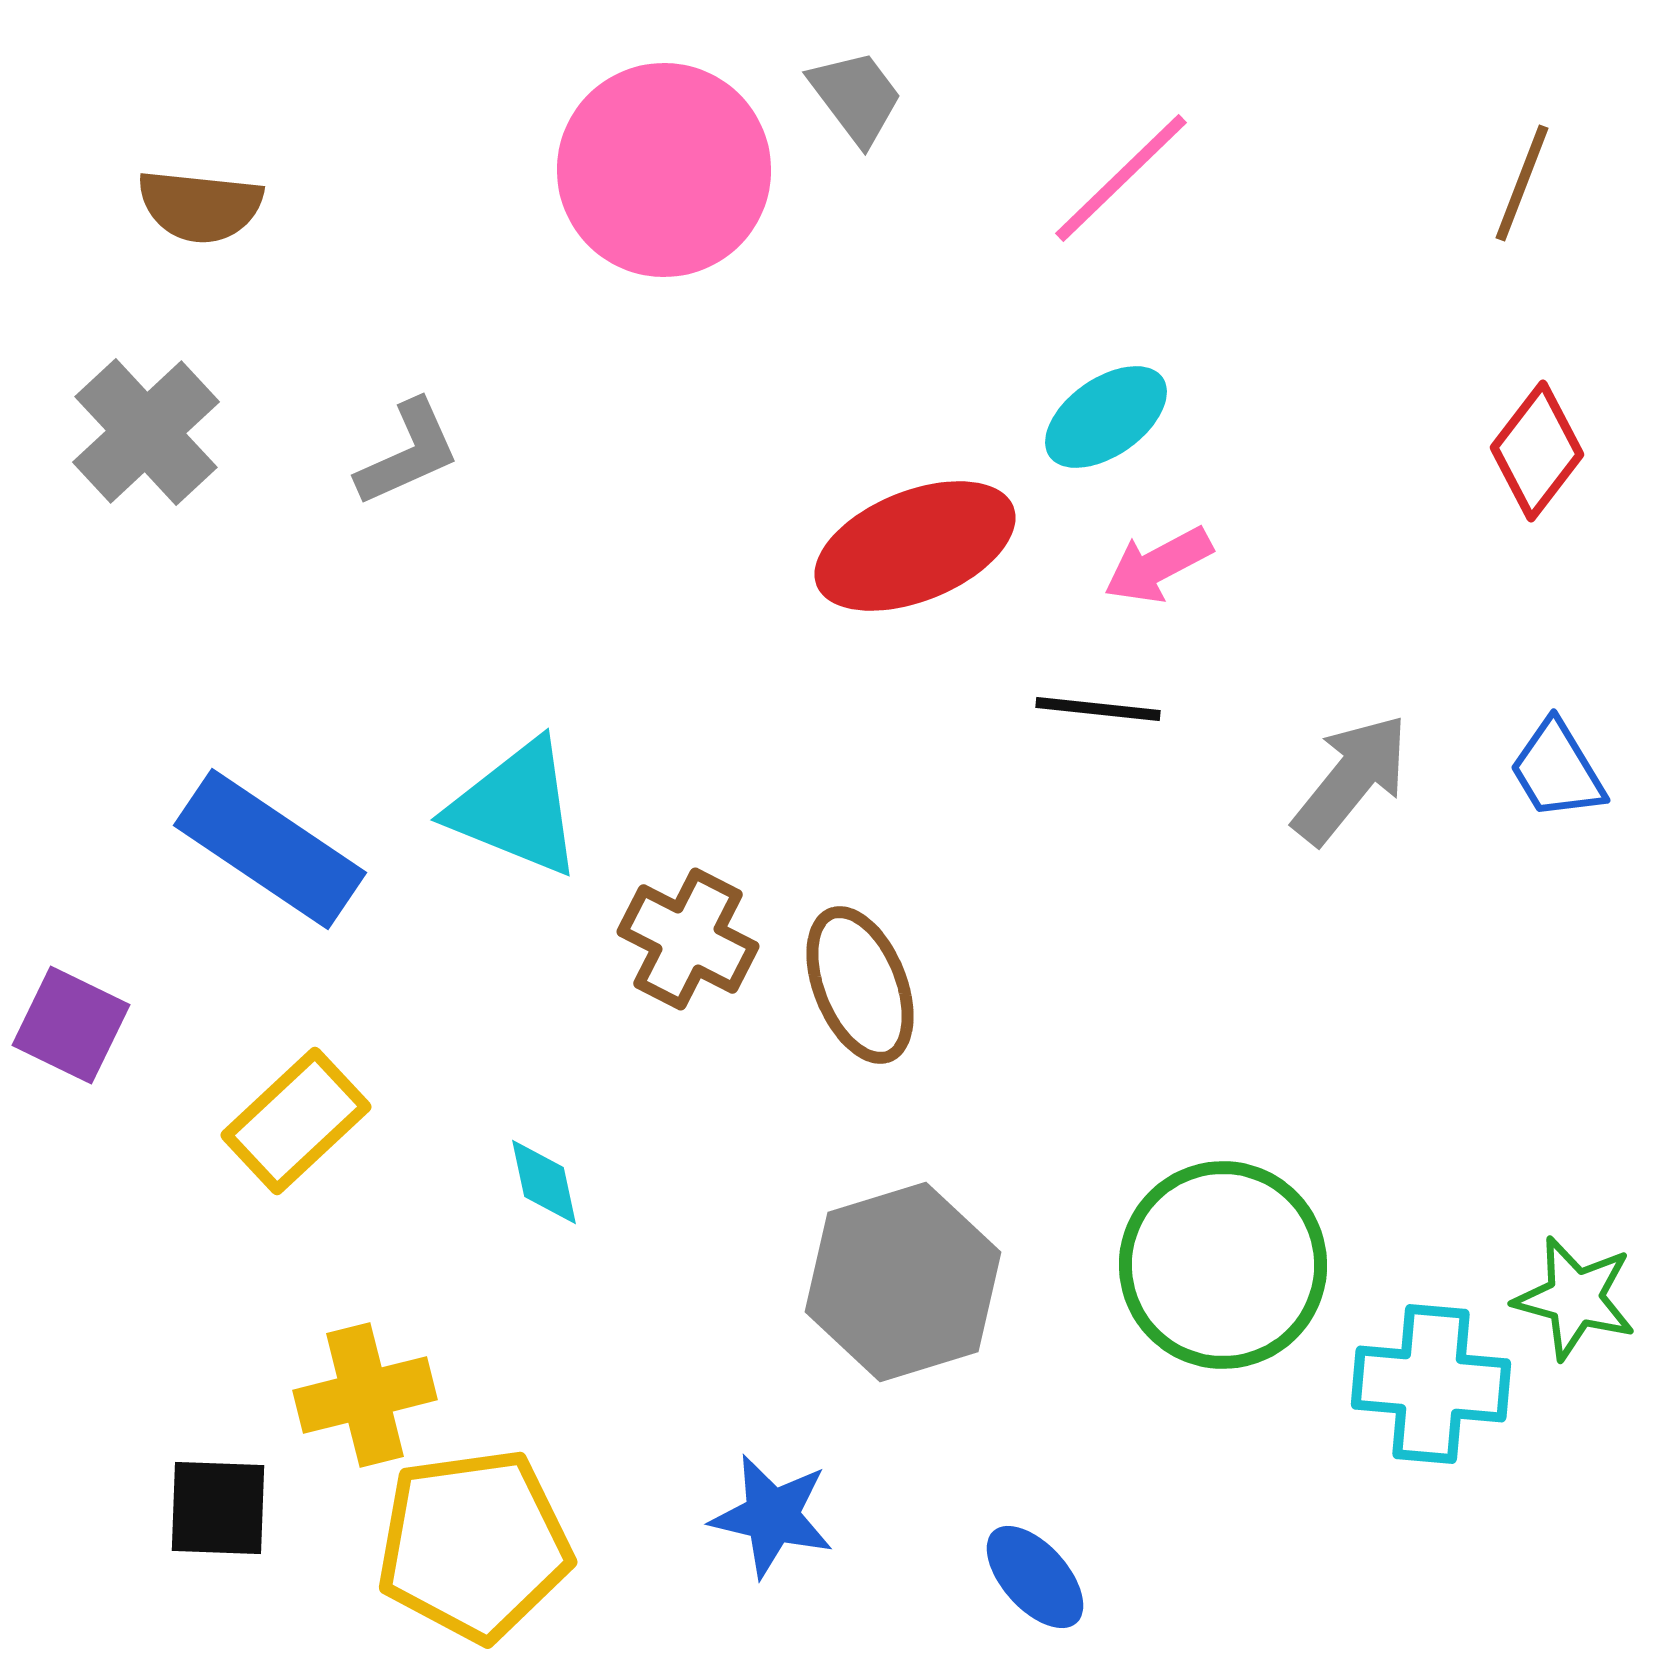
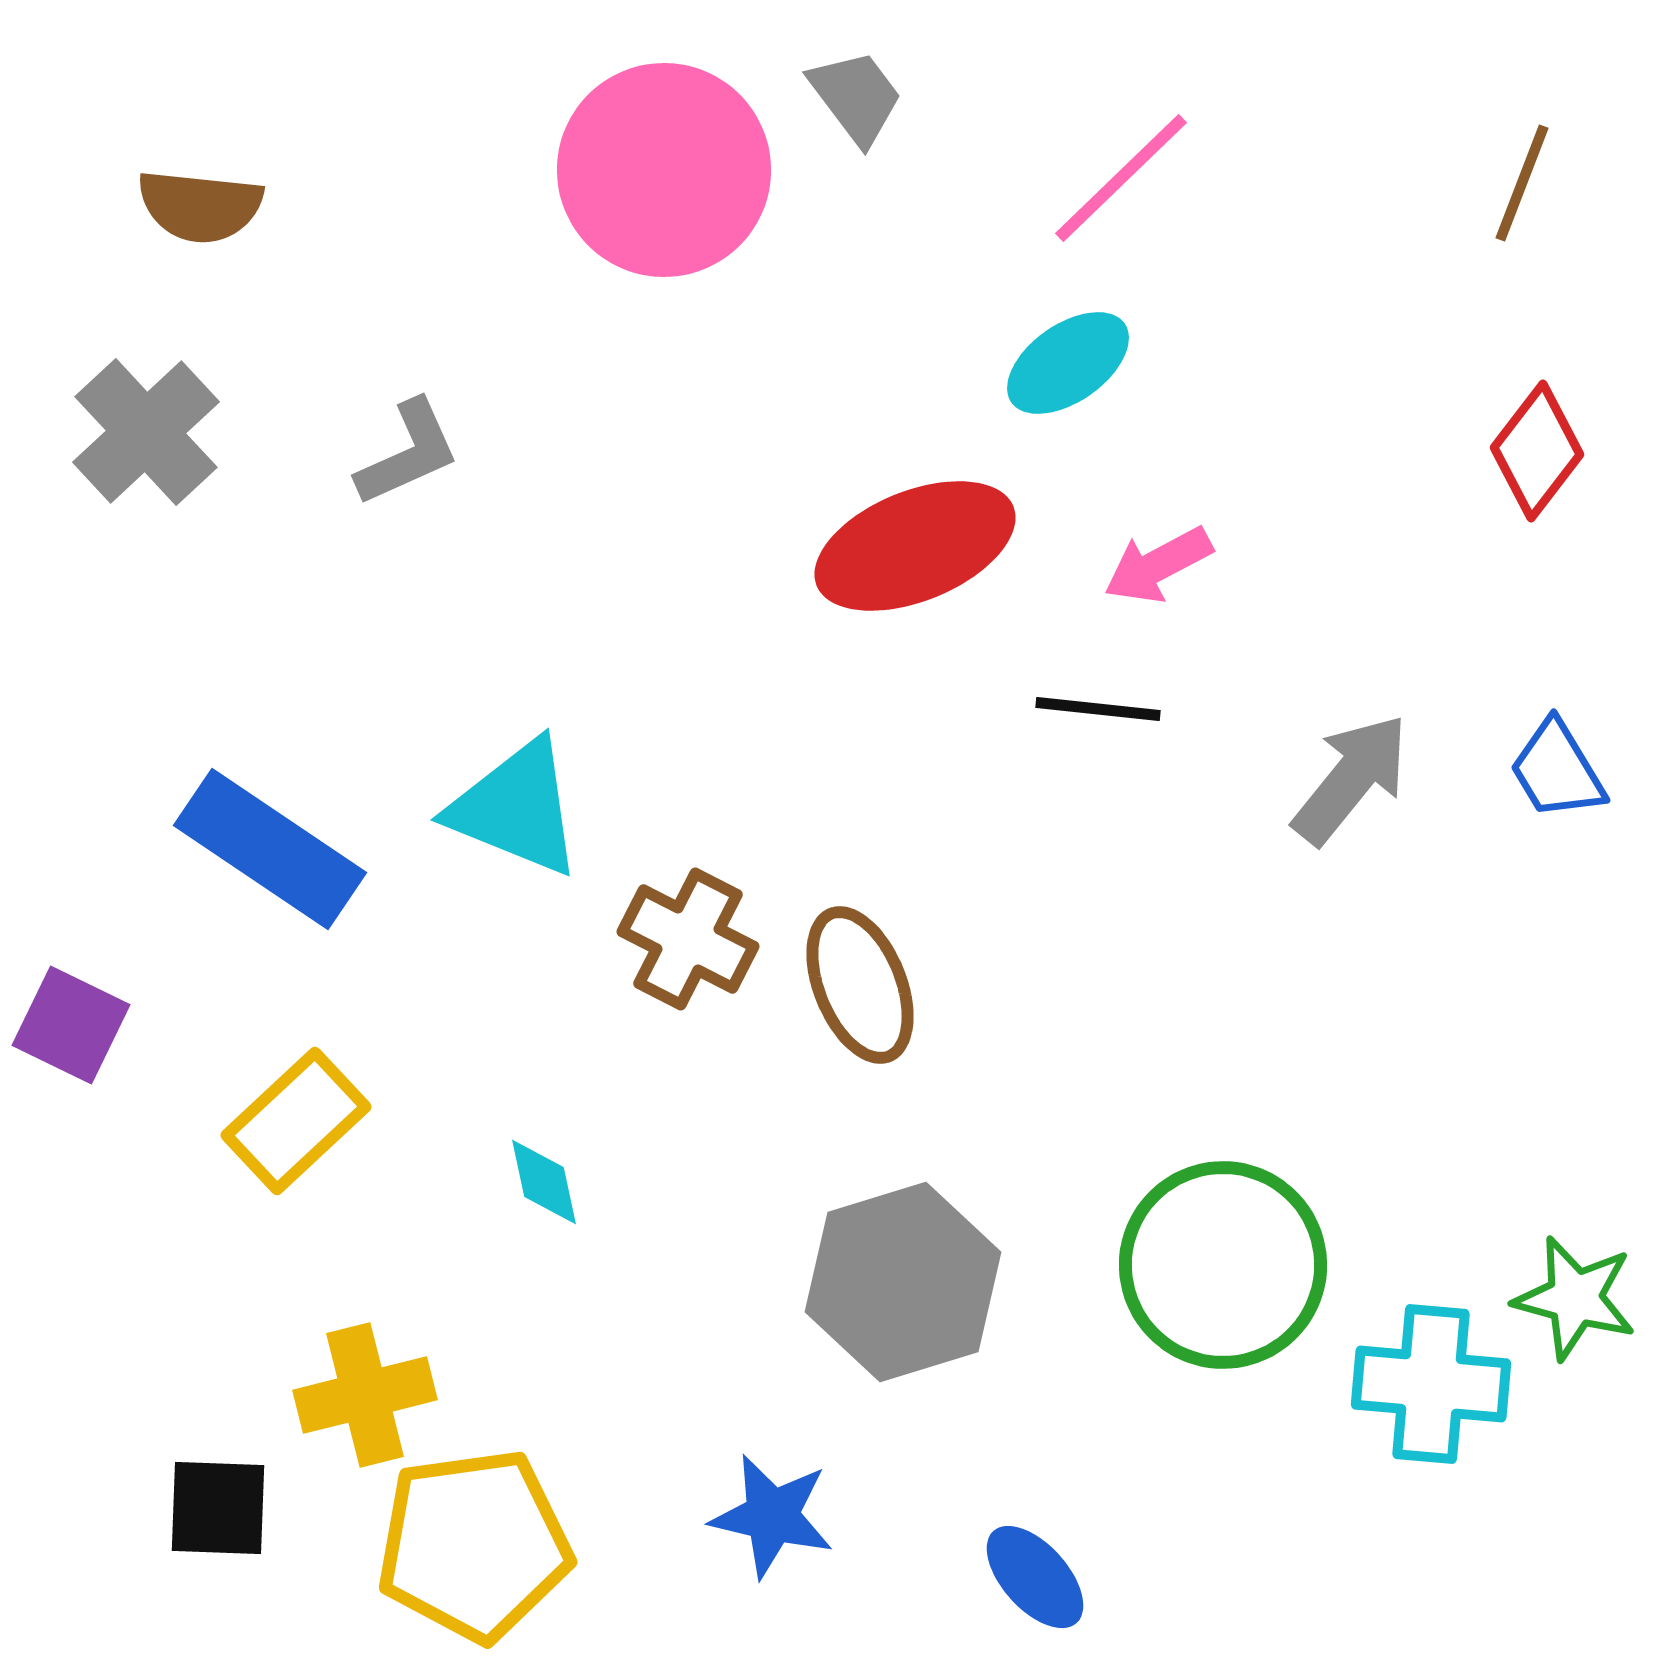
cyan ellipse: moved 38 px left, 54 px up
